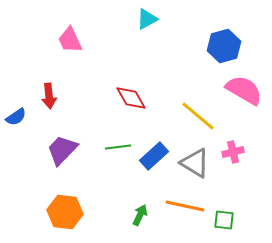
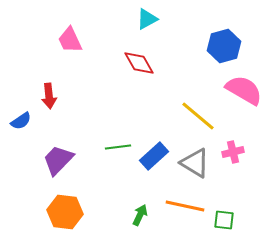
red diamond: moved 8 px right, 35 px up
blue semicircle: moved 5 px right, 4 px down
purple trapezoid: moved 4 px left, 10 px down
